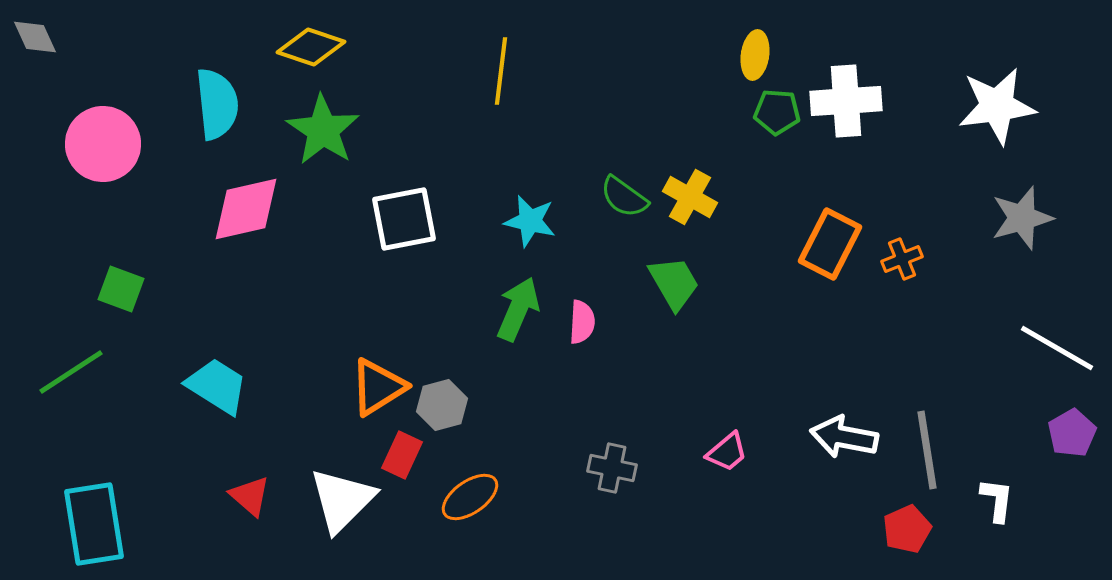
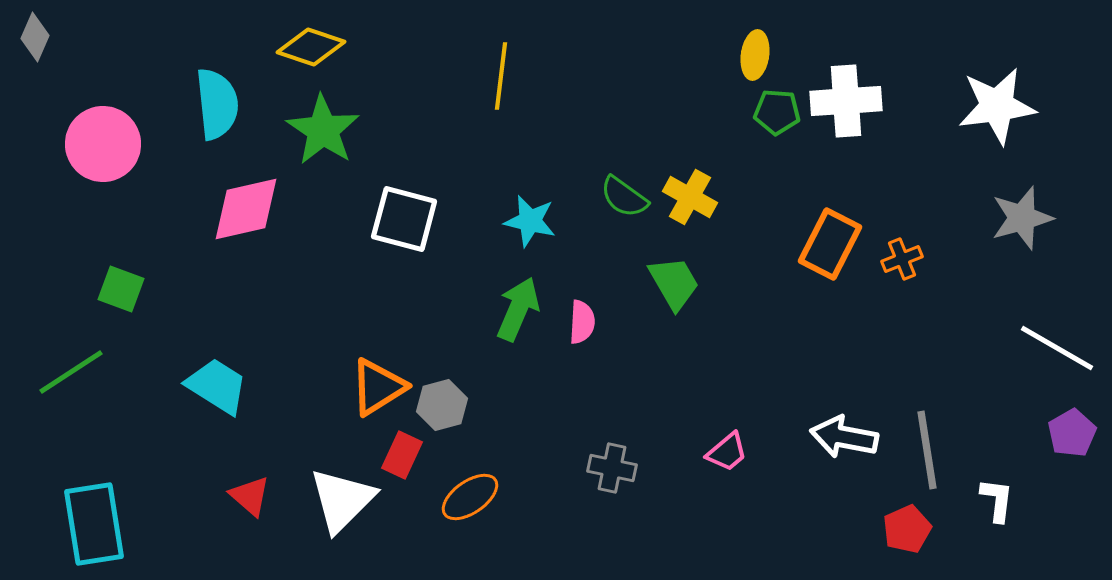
gray diamond: rotated 48 degrees clockwise
yellow line: moved 5 px down
white square: rotated 26 degrees clockwise
